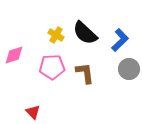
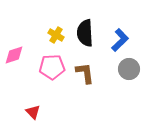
black semicircle: rotated 44 degrees clockwise
